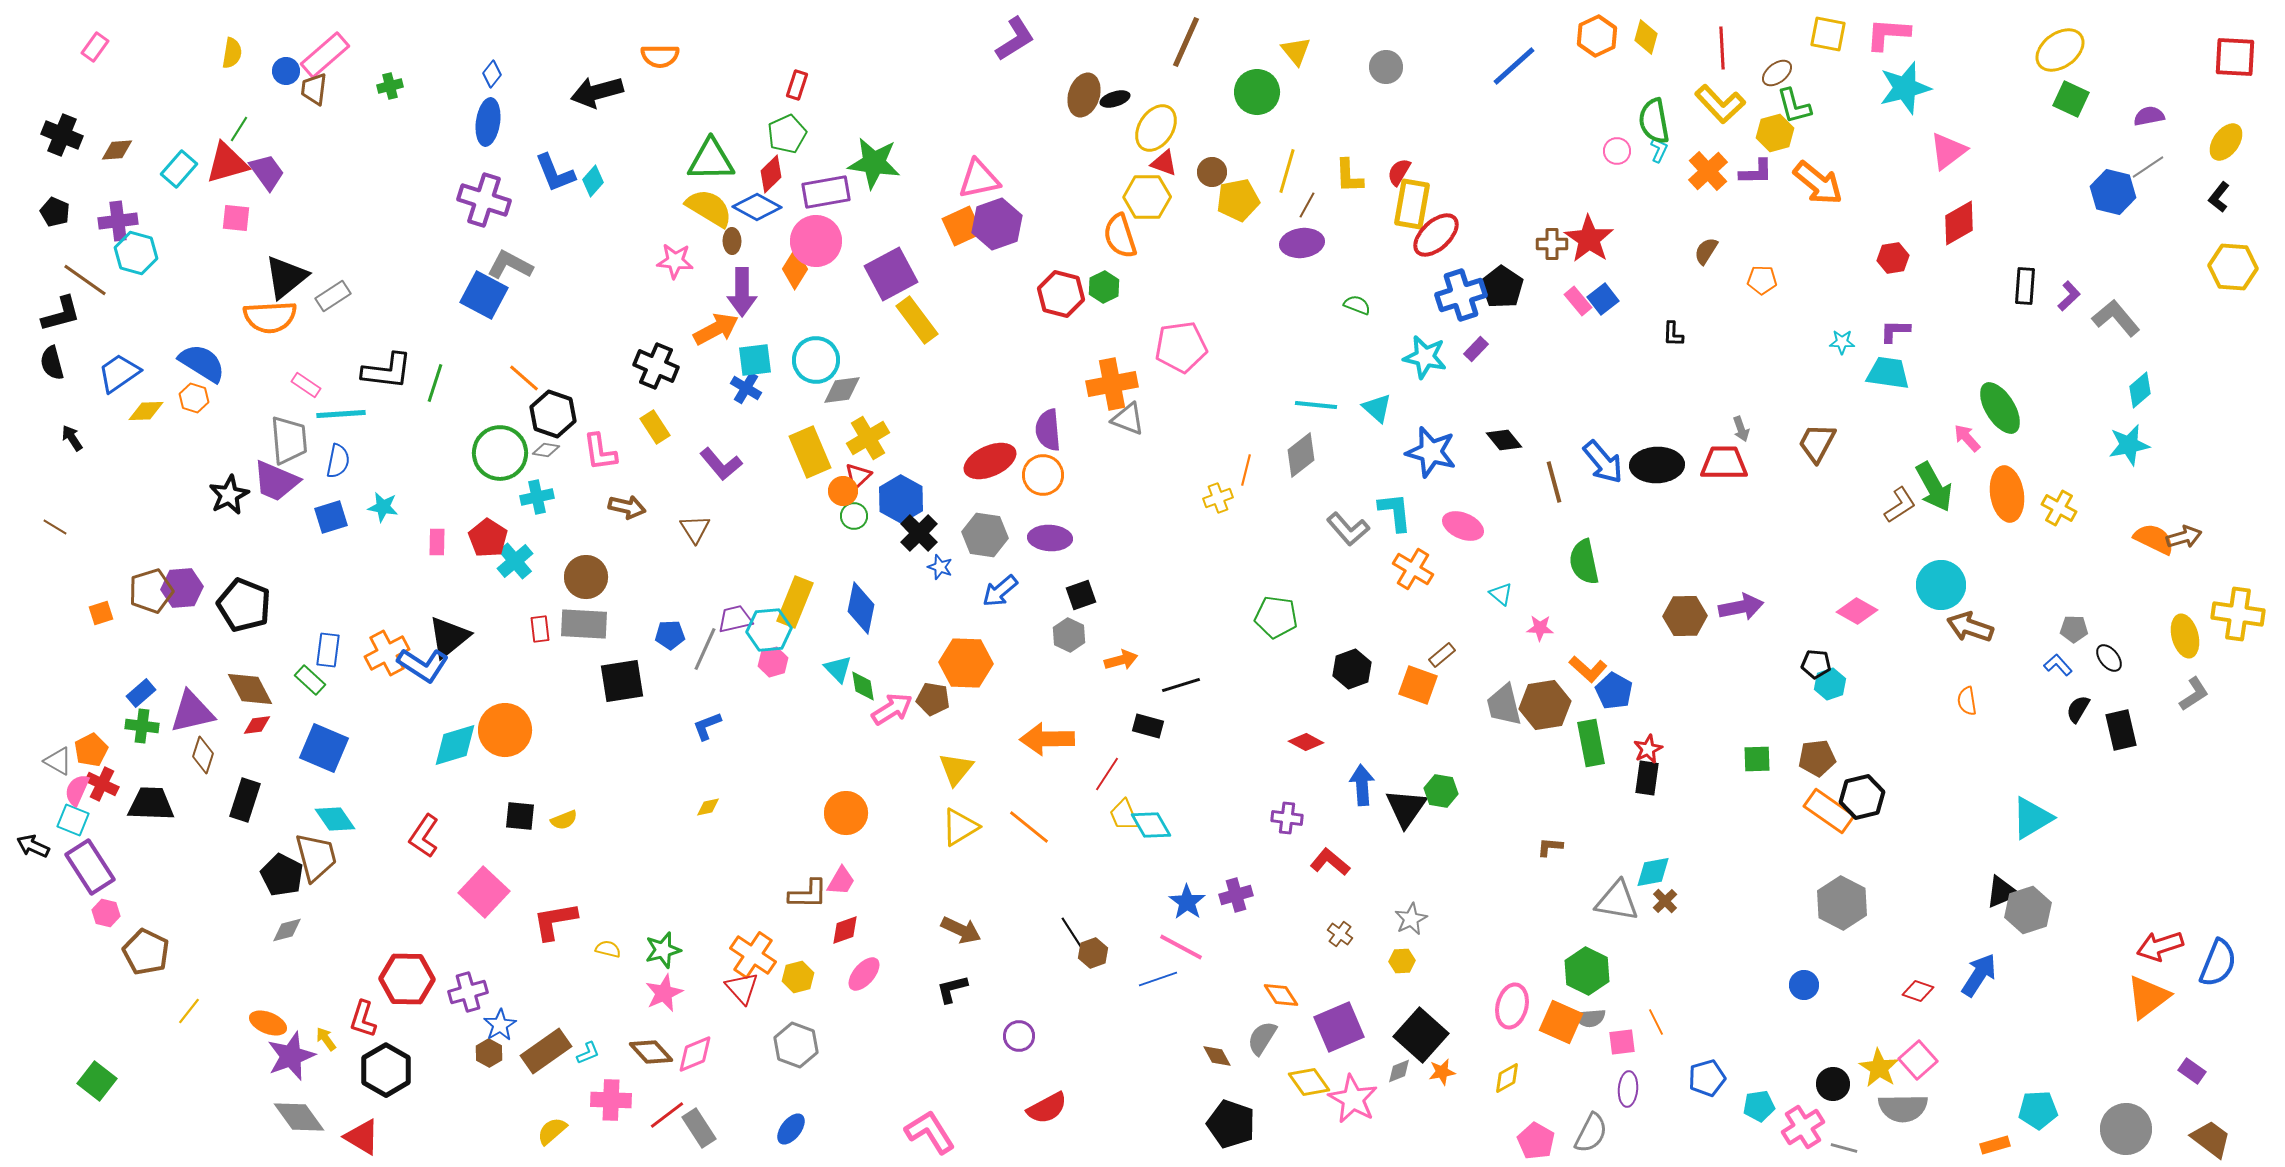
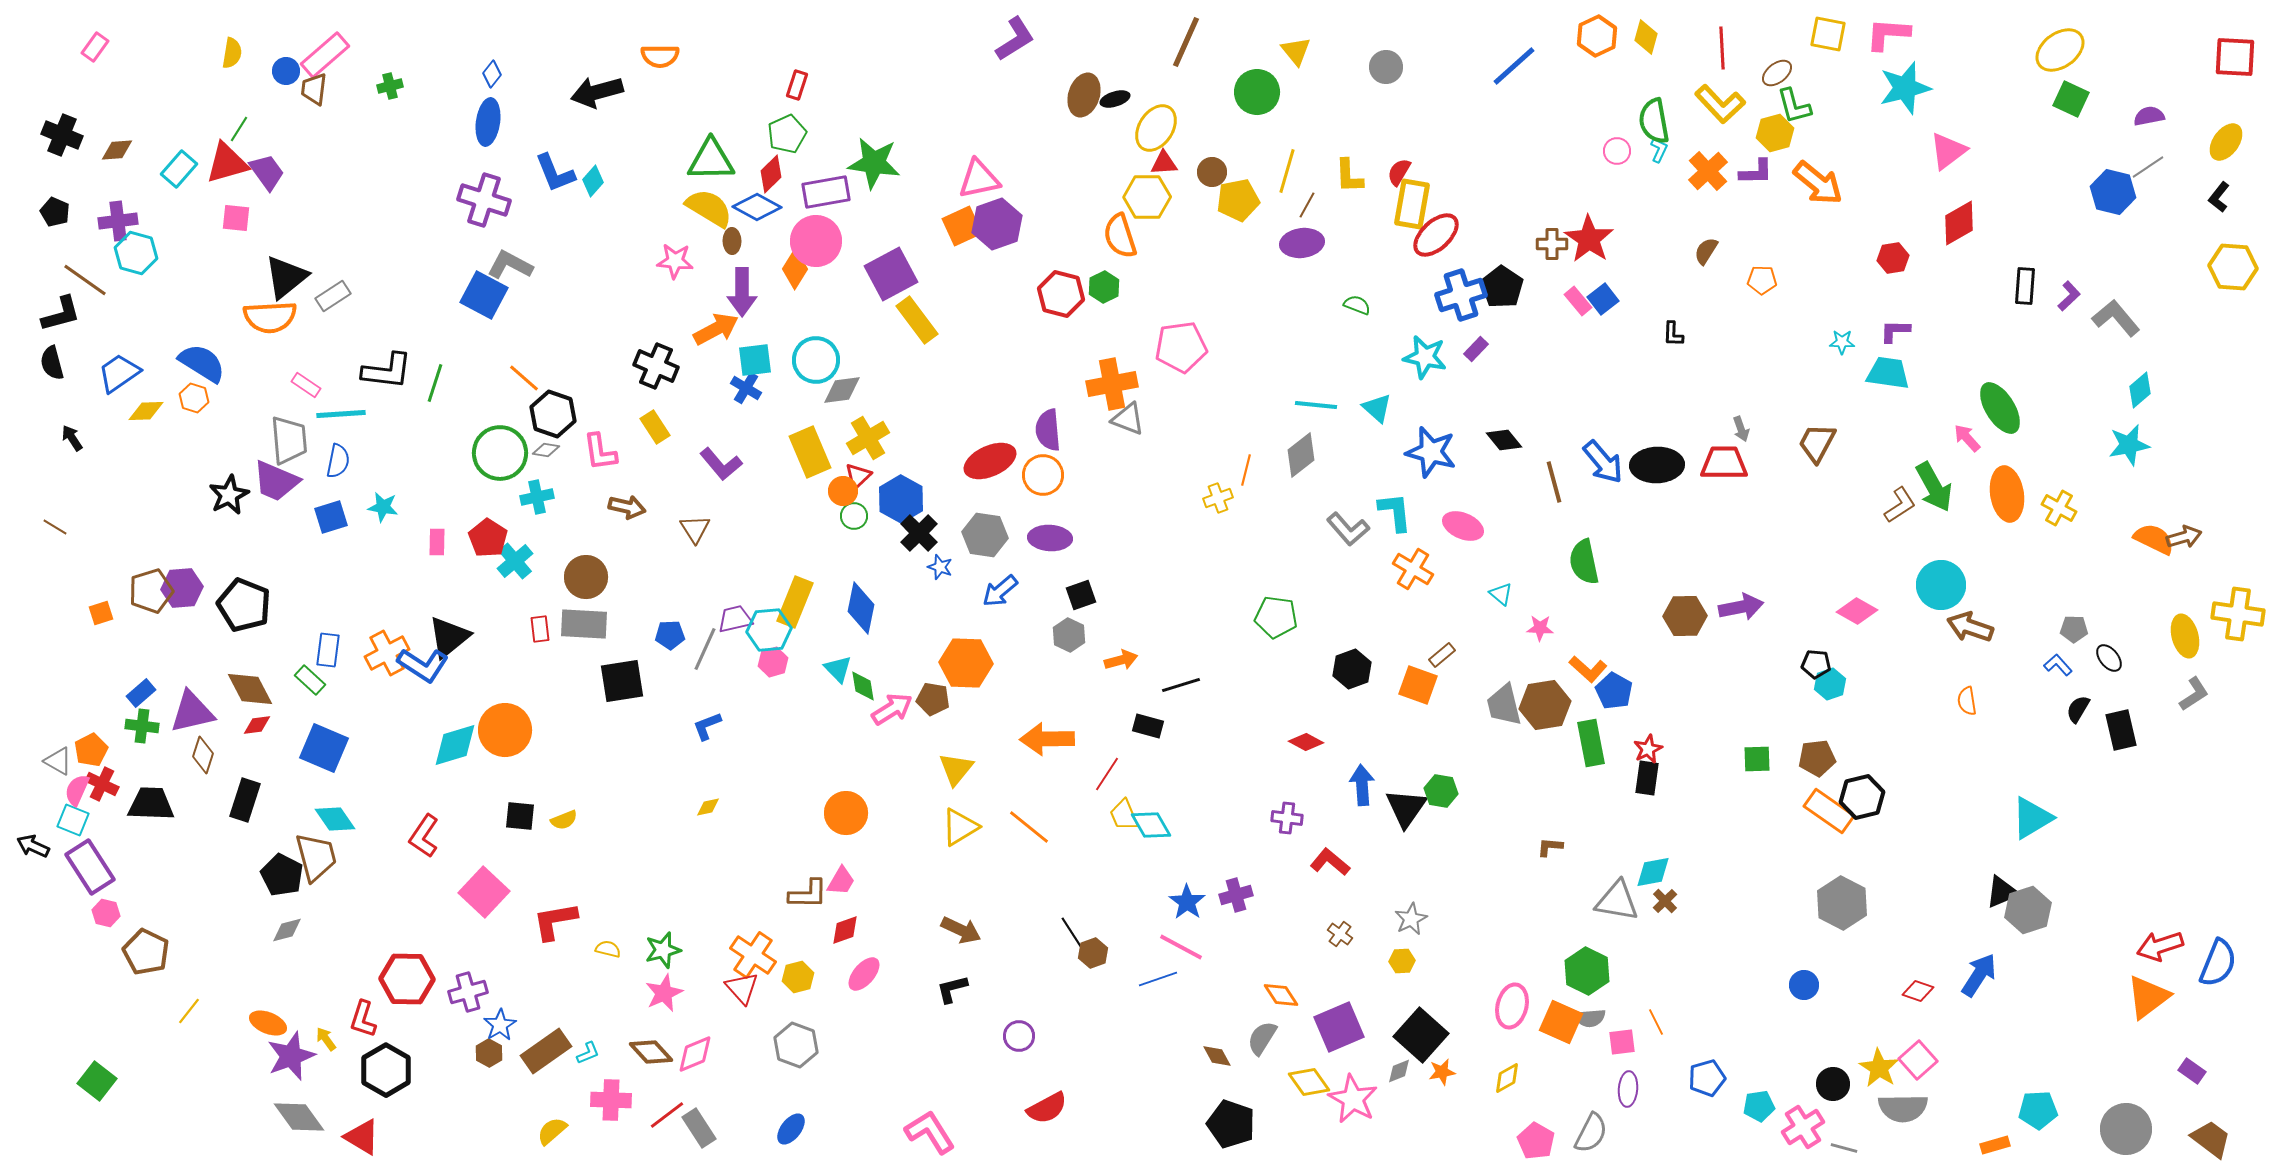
red triangle at (1164, 163): rotated 24 degrees counterclockwise
